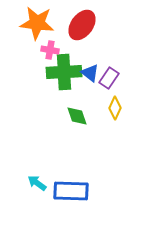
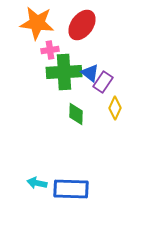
pink cross: rotated 18 degrees counterclockwise
purple rectangle: moved 6 px left, 4 px down
green diamond: moved 1 px left, 2 px up; rotated 20 degrees clockwise
cyan arrow: rotated 24 degrees counterclockwise
blue rectangle: moved 2 px up
